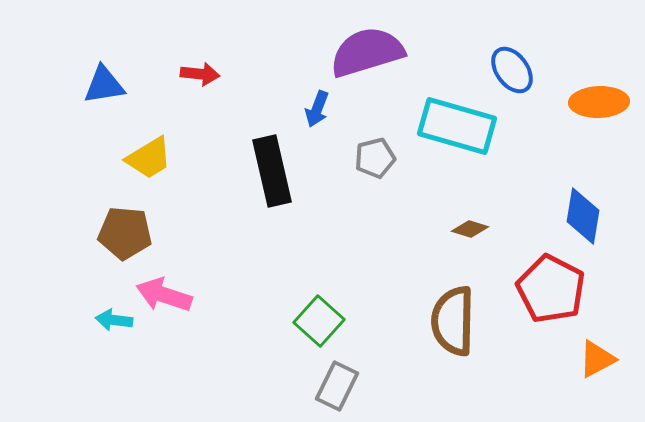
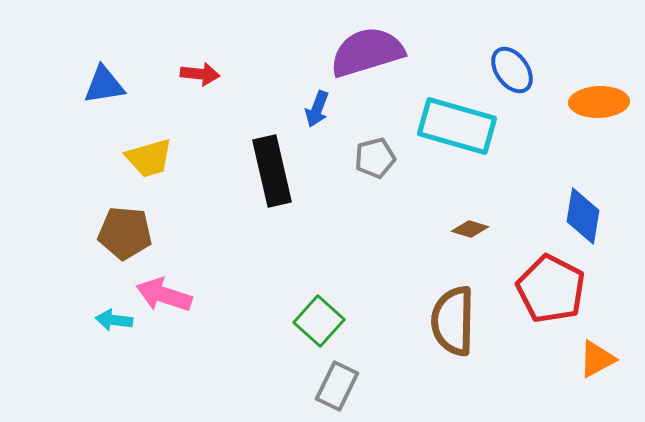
yellow trapezoid: rotated 15 degrees clockwise
